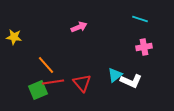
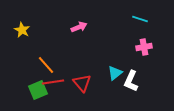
yellow star: moved 8 px right, 7 px up; rotated 21 degrees clockwise
cyan triangle: moved 2 px up
white L-shape: rotated 90 degrees clockwise
